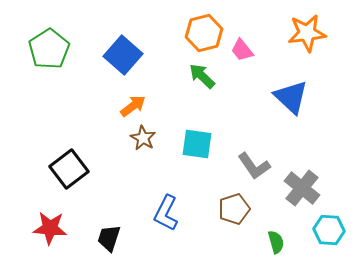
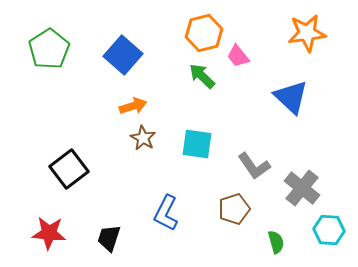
pink trapezoid: moved 4 px left, 6 px down
orange arrow: rotated 20 degrees clockwise
red star: moved 1 px left, 5 px down
